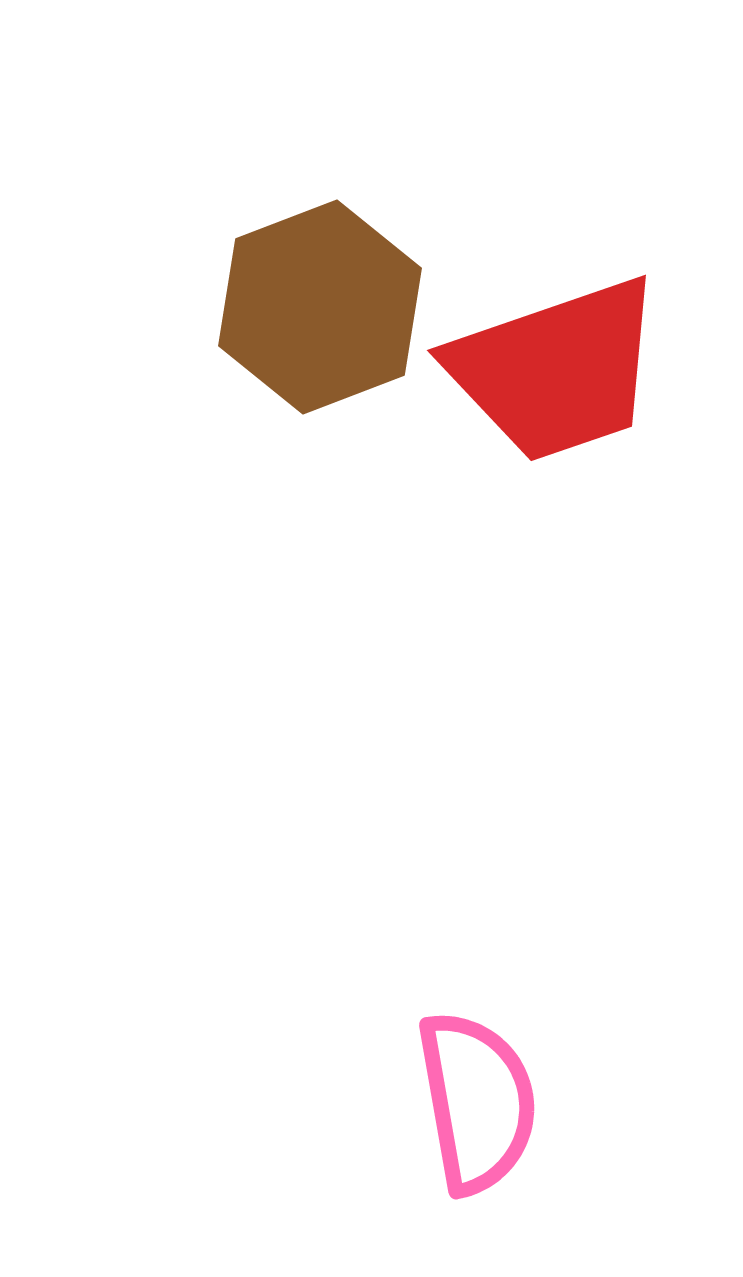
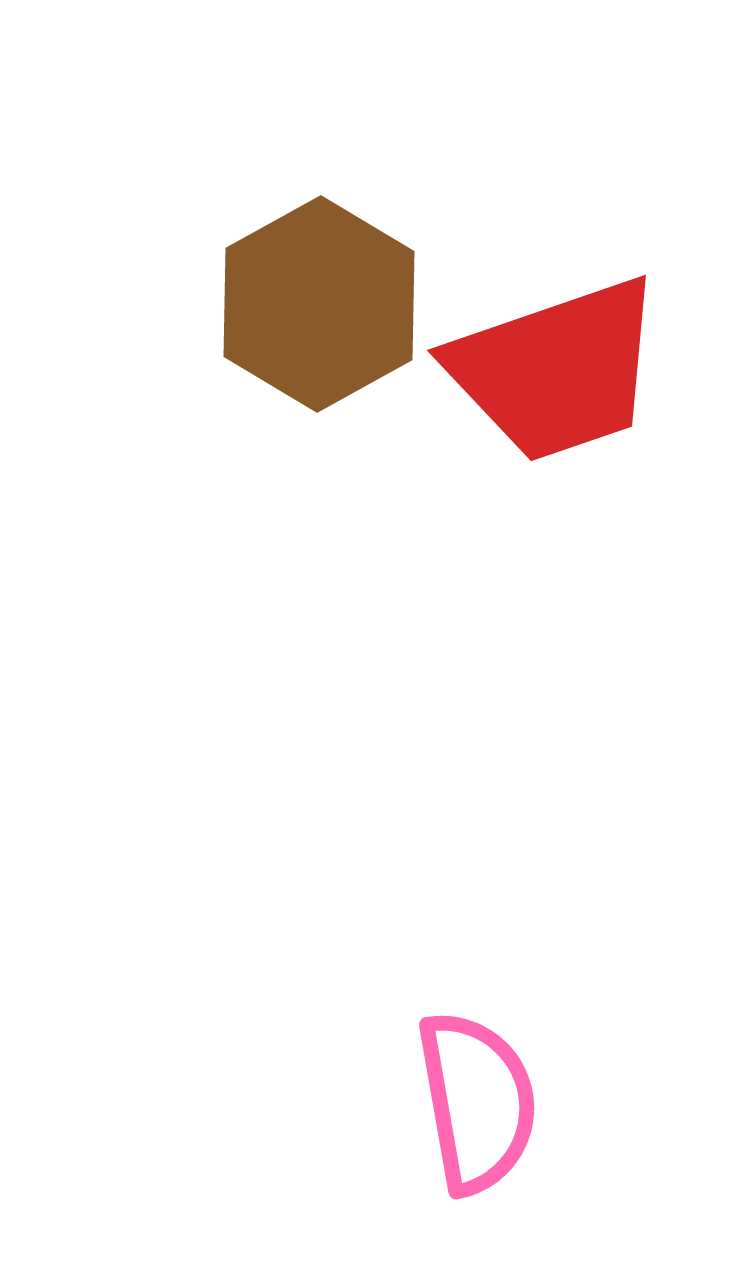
brown hexagon: moved 1 px left, 3 px up; rotated 8 degrees counterclockwise
